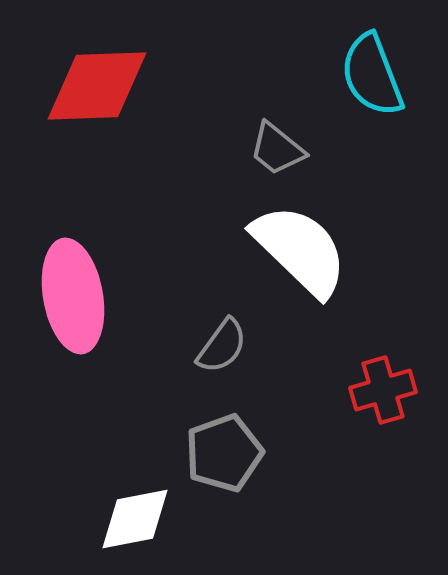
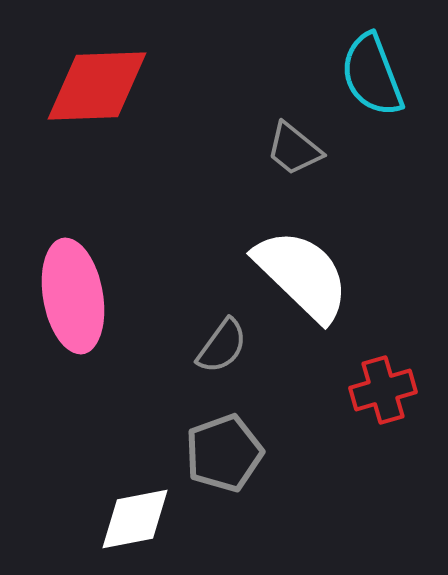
gray trapezoid: moved 17 px right
white semicircle: moved 2 px right, 25 px down
